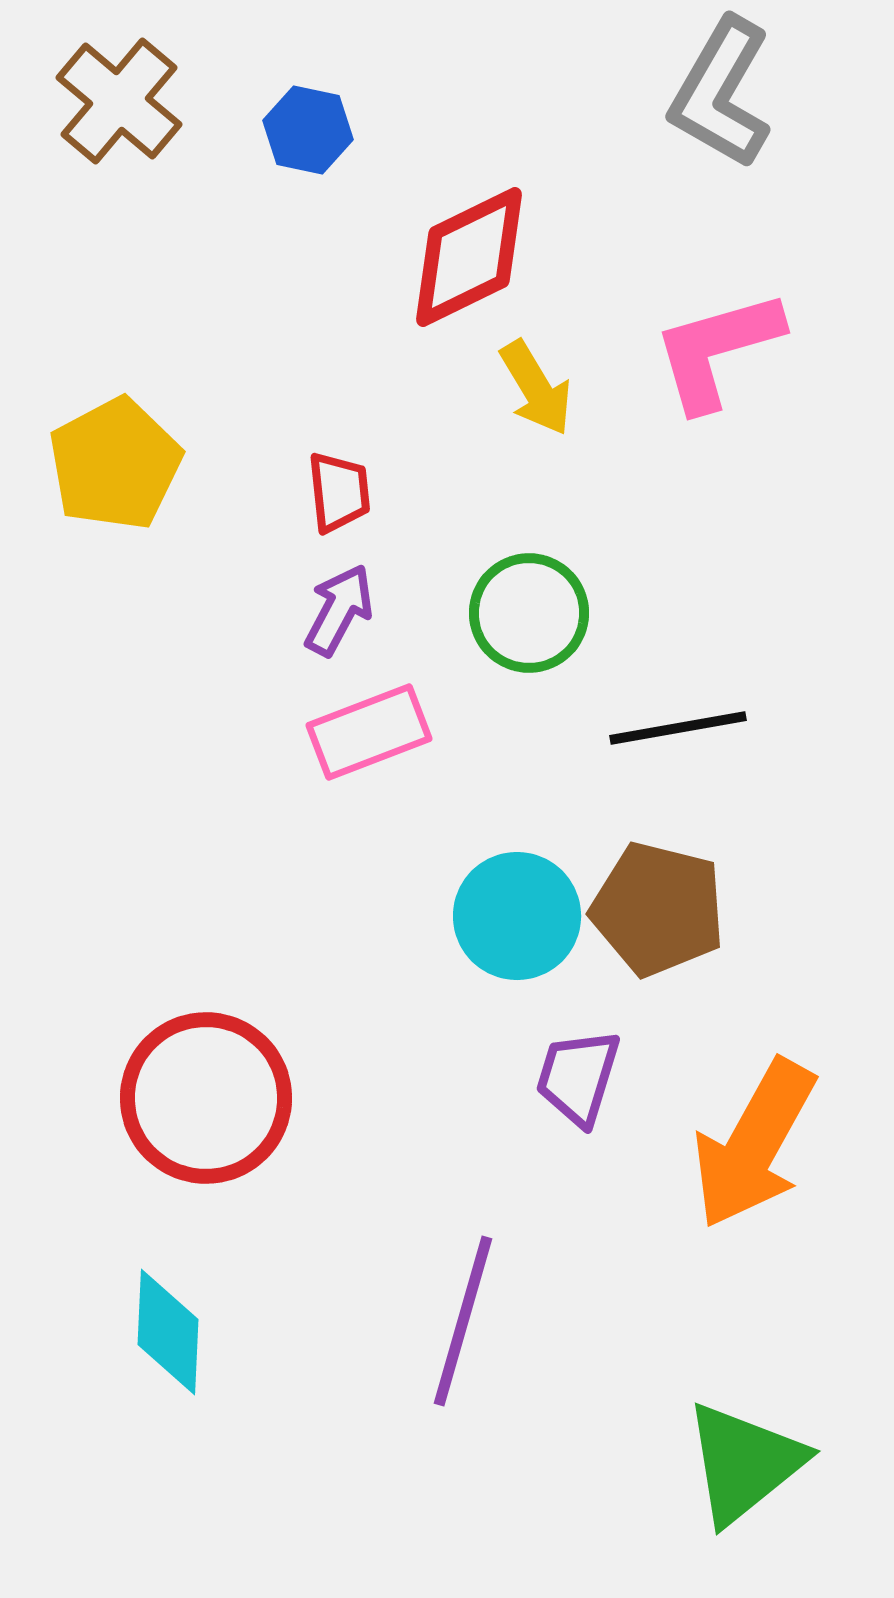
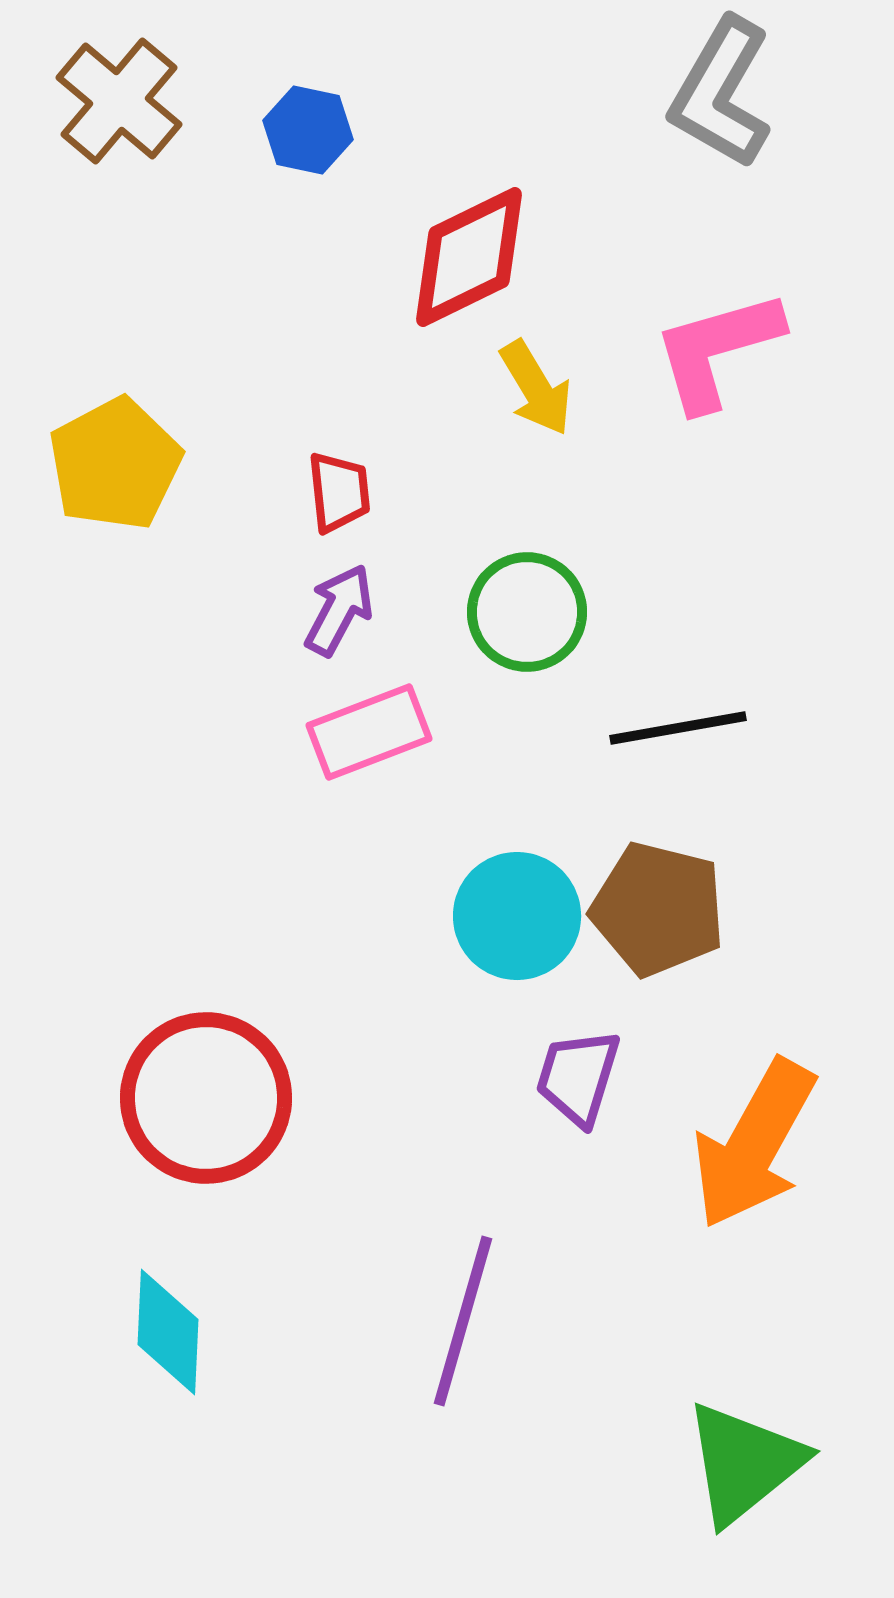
green circle: moved 2 px left, 1 px up
